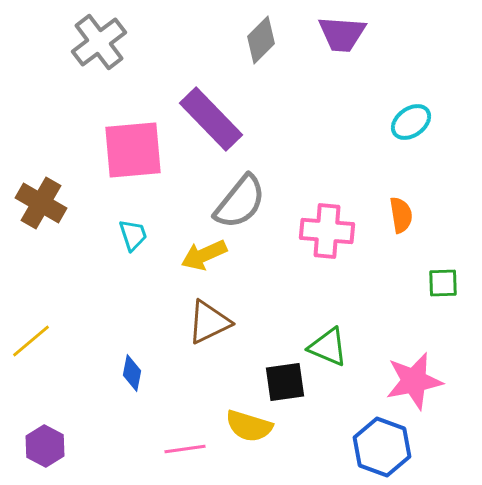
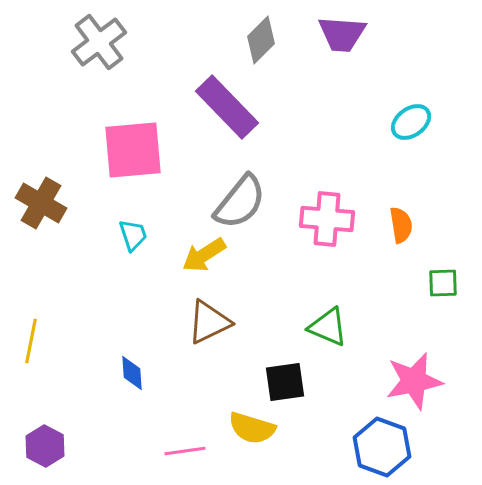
purple rectangle: moved 16 px right, 12 px up
orange semicircle: moved 10 px down
pink cross: moved 12 px up
yellow arrow: rotated 9 degrees counterclockwise
yellow line: rotated 39 degrees counterclockwise
green triangle: moved 20 px up
blue diamond: rotated 15 degrees counterclockwise
yellow semicircle: moved 3 px right, 2 px down
pink line: moved 2 px down
